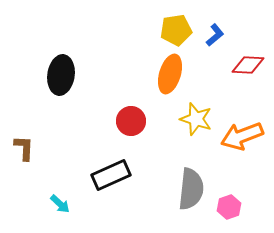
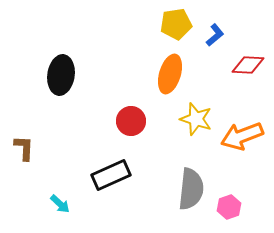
yellow pentagon: moved 6 px up
